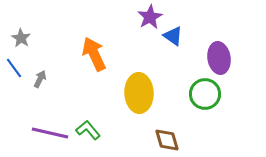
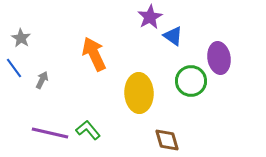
gray arrow: moved 2 px right, 1 px down
green circle: moved 14 px left, 13 px up
